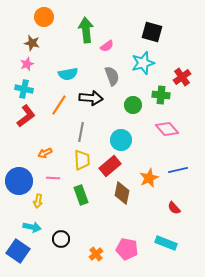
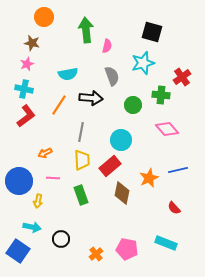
pink semicircle: rotated 40 degrees counterclockwise
